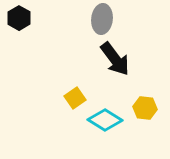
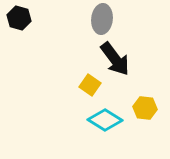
black hexagon: rotated 15 degrees counterclockwise
yellow square: moved 15 px right, 13 px up; rotated 20 degrees counterclockwise
